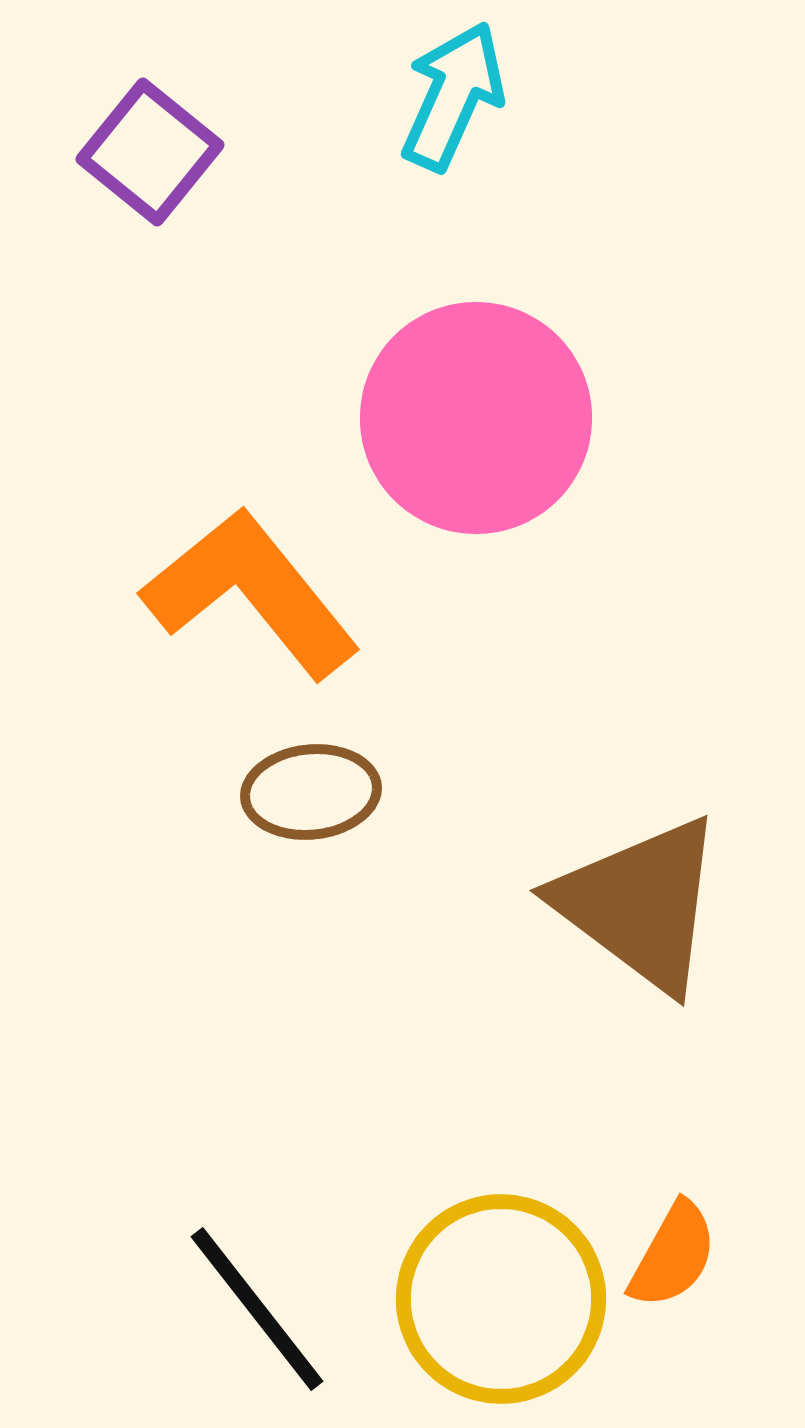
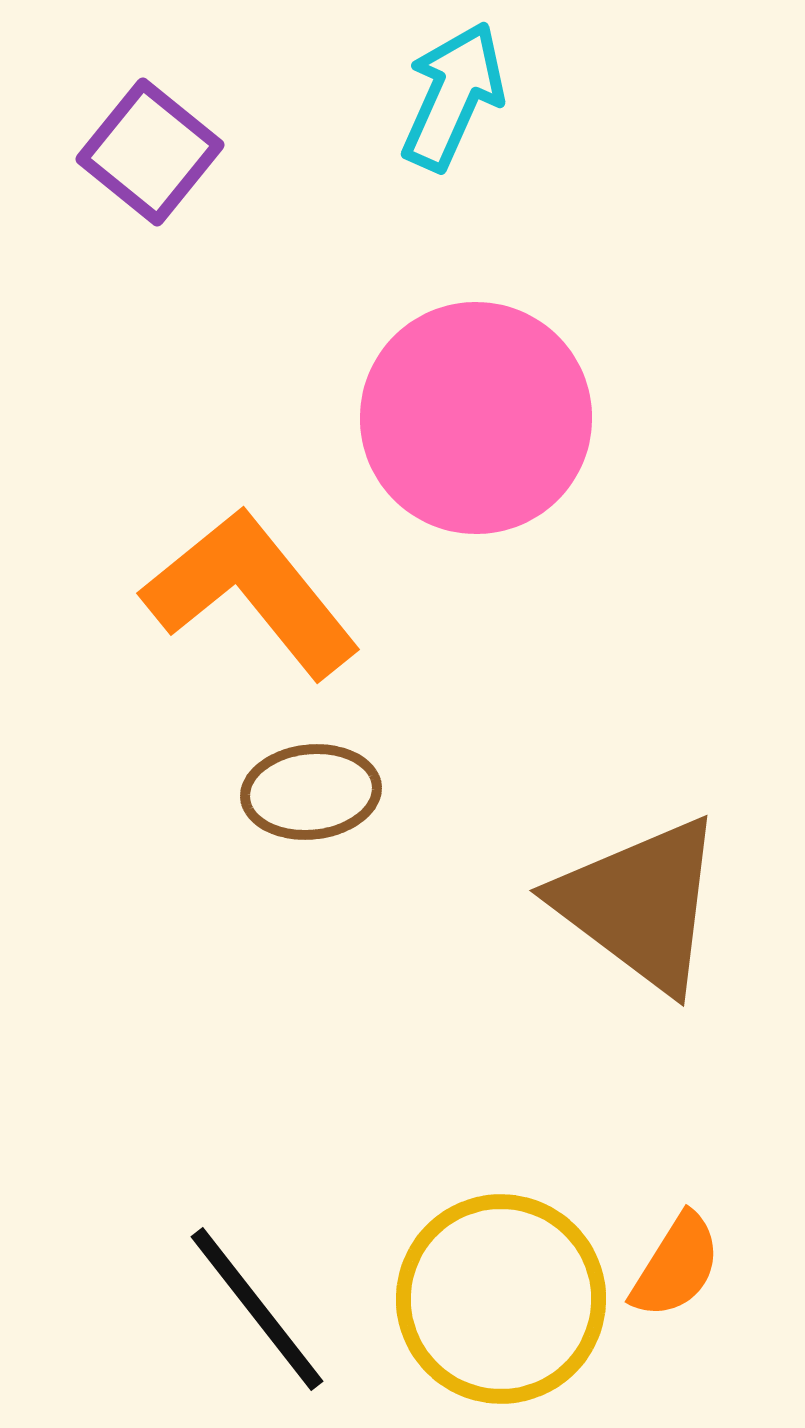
orange semicircle: moved 3 px right, 11 px down; rotated 3 degrees clockwise
